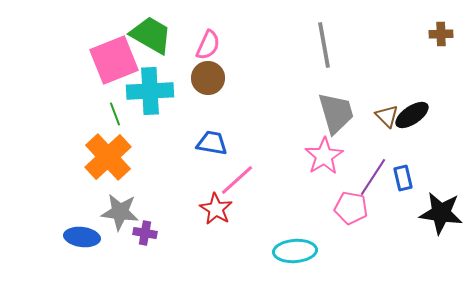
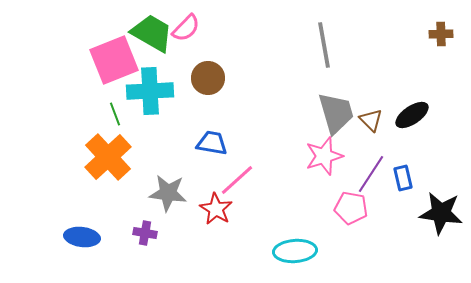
green trapezoid: moved 1 px right, 2 px up
pink semicircle: moved 22 px left, 17 px up; rotated 20 degrees clockwise
brown triangle: moved 16 px left, 4 px down
pink star: rotated 15 degrees clockwise
purple line: moved 2 px left, 3 px up
gray star: moved 48 px right, 19 px up
